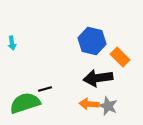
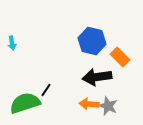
black arrow: moved 1 px left, 1 px up
black line: moved 1 px right, 1 px down; rotated 40 degrees counterclockwise
